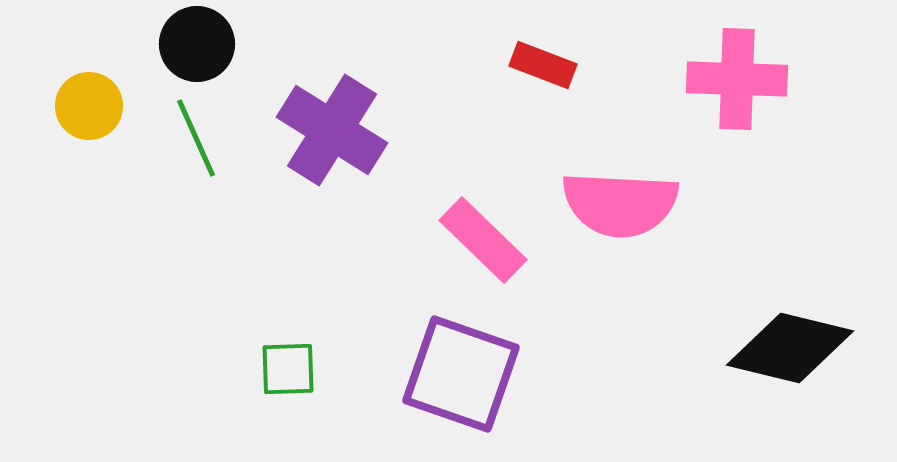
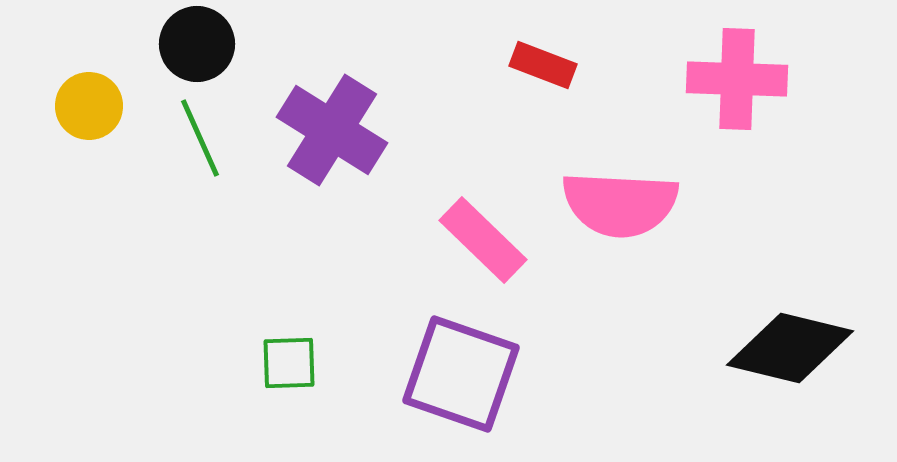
green line: moved 4 px right
green square: moved 1 px right, 6 px up
